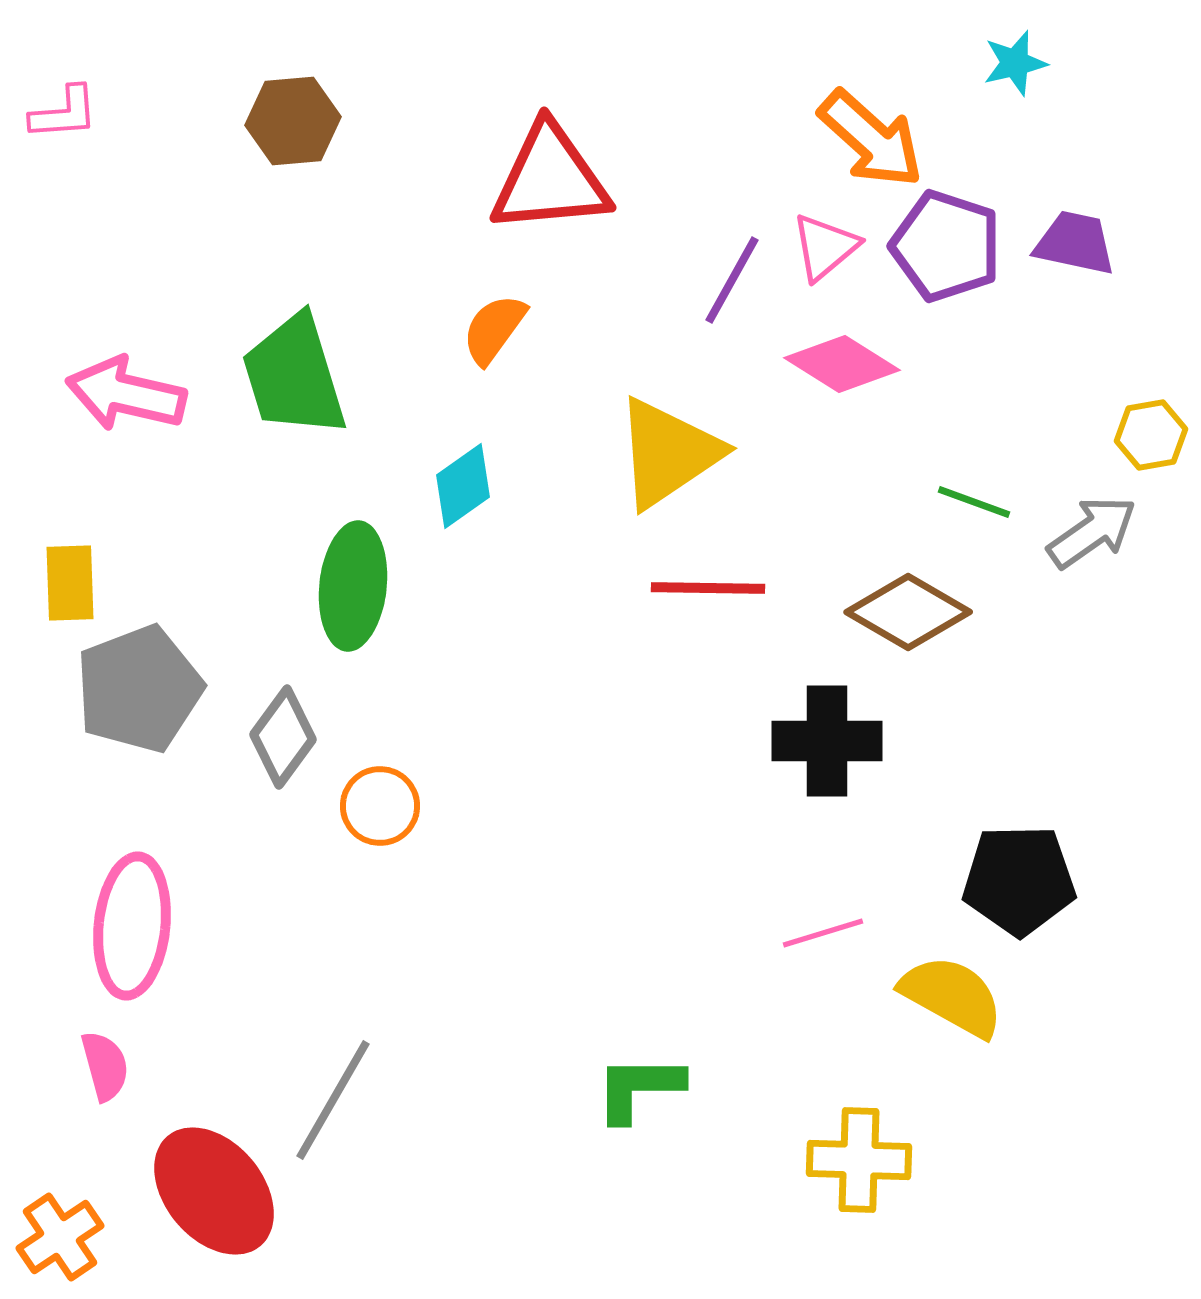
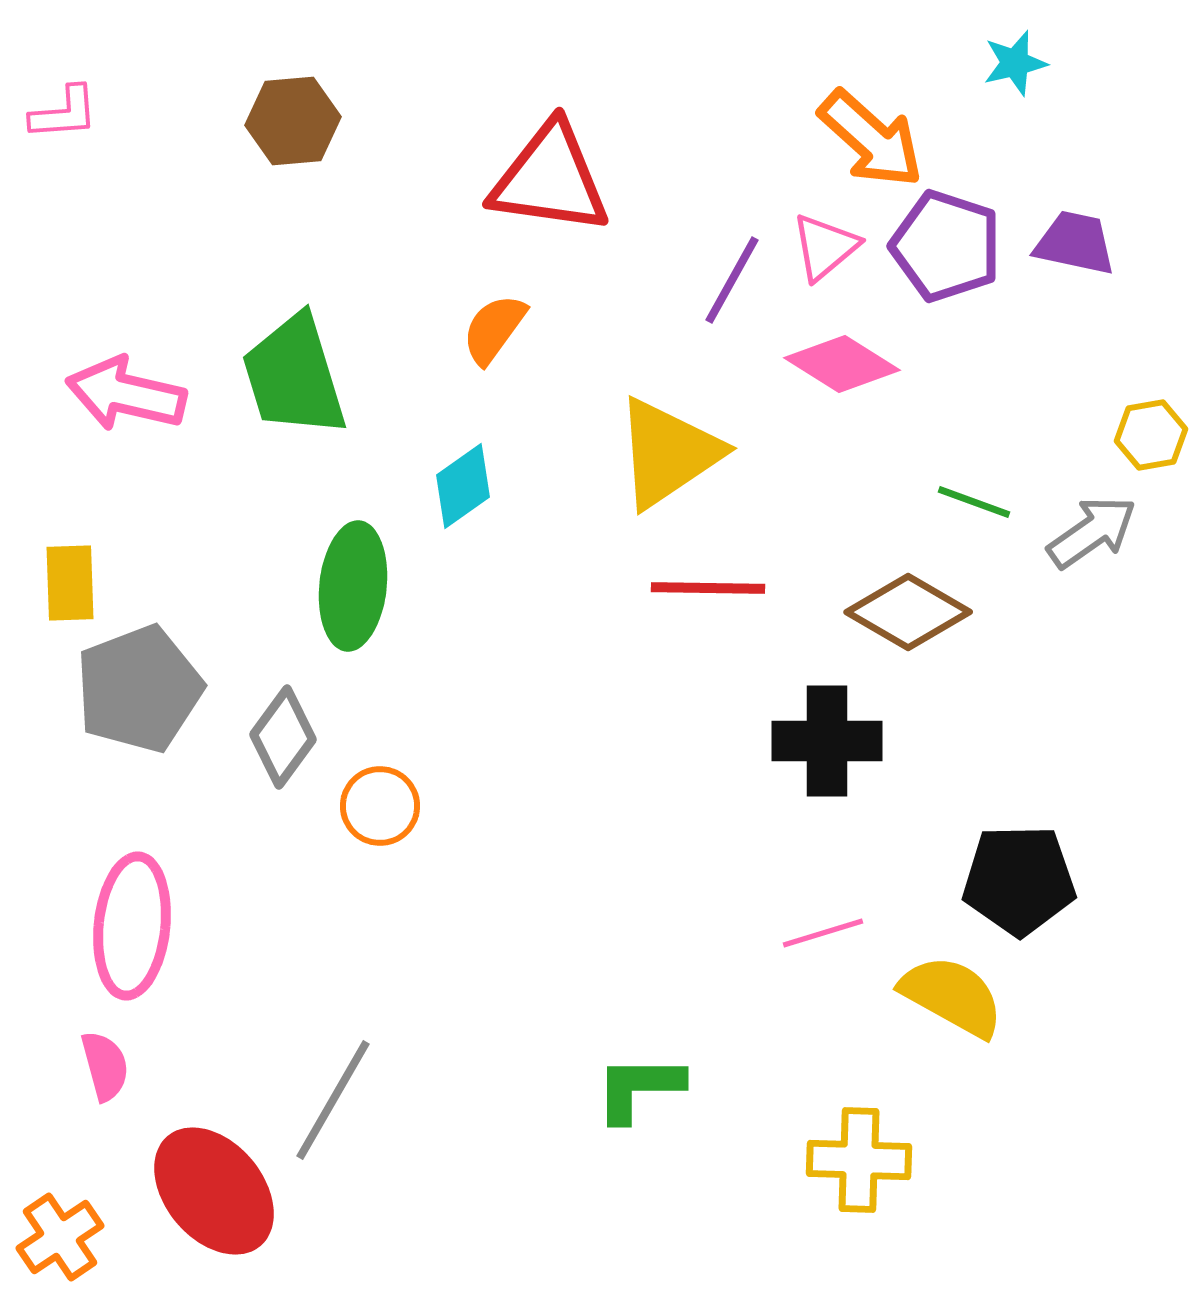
red triangle: rotated 13 degrees clockwise
